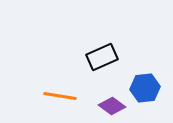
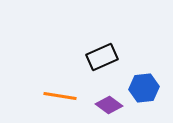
blue hexagon: moved 1 px left
purple diamond: moved 3 px left, 1 px up
